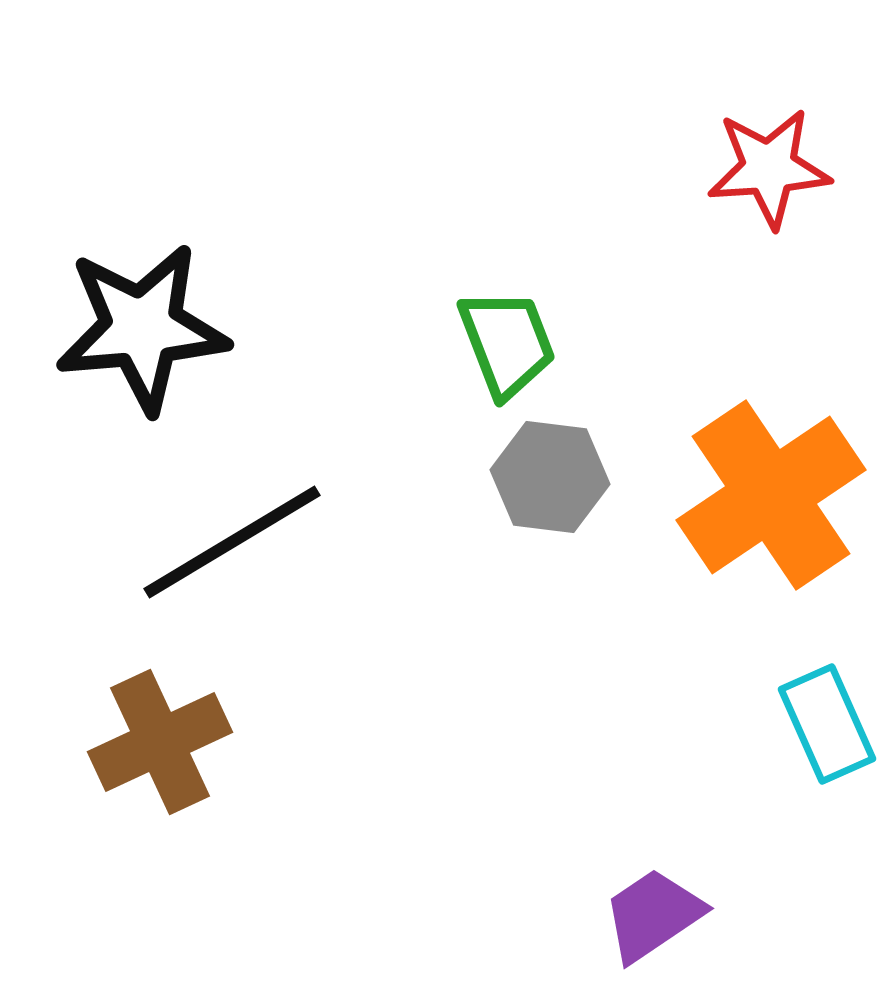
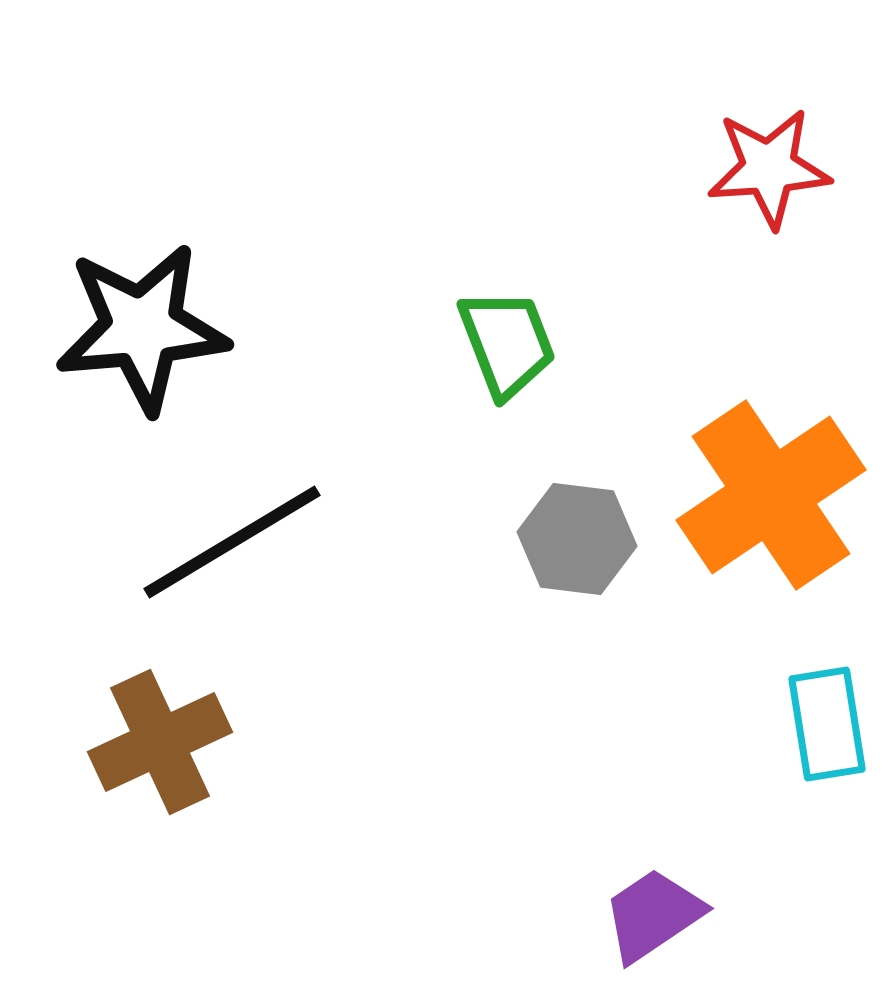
gray hexagon: moved 27 px right, 62 px down
cyan rectangle: rotated 15 degrees clockwise
